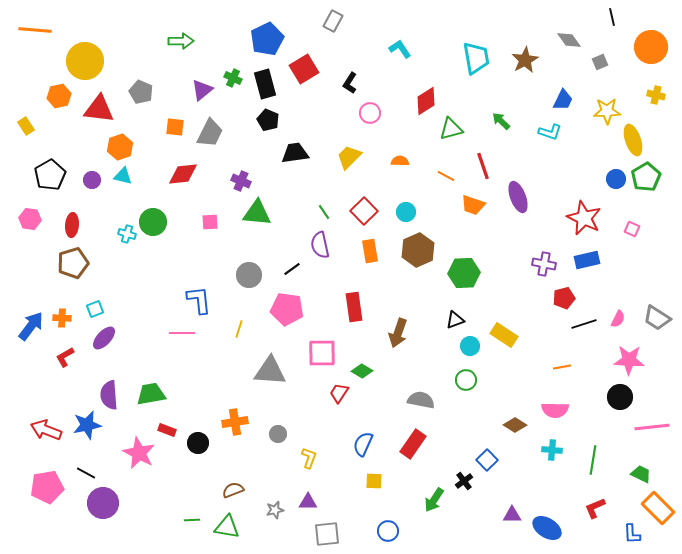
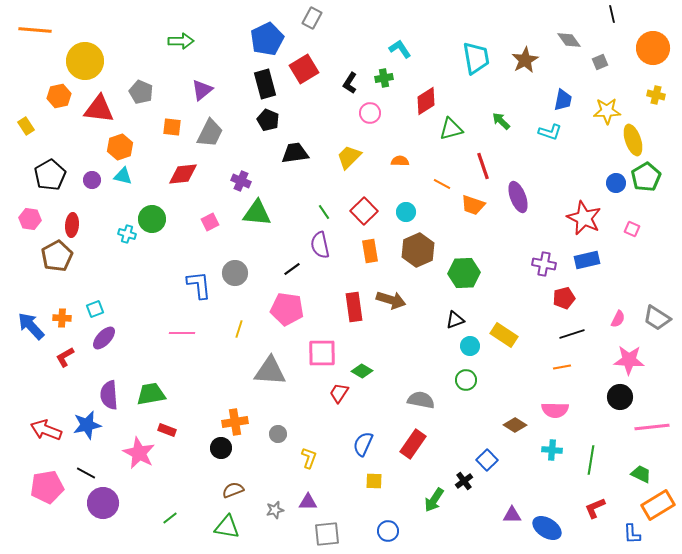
black line at (612, 17): moved 3 px up
gray rectangle at (333, 21): moved 21 px left, 3 px up
orange circle at (651, 47): moved 2 px right, 1 px down
green cross at (233, 78): moved 151 px right; rotated 36 degrees counterclockwise
blue trapezoid at (563, 100): rotated 15 degrees counterclockwise
orange square at (175, 127): moved 3 px left
orange line at (446, 176): moved 4 px left, 8 px down
blue circle at (616, 179): moved 4 px down
green circle at (153, 222): moved 1 px left, 3 px up
pink square at (210, 222): rotated 24 degrees counterclockwise
brown pentagon at (73, 263): moved 16 px left, 7 px up; rotated 12 degrees counterclockwise
gray circle at (249, 275): moved 14 px left, 2 px up
blue L-shape at (199, 300): moved 15 px up
black line at (584, 324): moved 12 px left, 10 px down
blue arrow at (31, 326): rotated 80 degrees counterclockwise
brown arrow at (398, 333): moved 7 px left, 33 px up; rotated 92 degrees counterclockwise
black circle at (198, 443): moved 23 px right, 5 px down
green line at (593, 460): moved 2 px left
orange rectangle at (658, 508): moved 3 px up; rotated 76 degrees counterclockwise
green line at (192, 520): moved 22 px left, 2 px up; rotated 35 degrees counterclockwise
